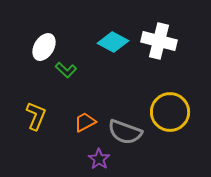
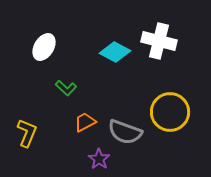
cyan diamond: moved 2 px right, 10 px down
green L-shape: moved 18 px down
yellow L-shape: moved 9 px left, 17 px down
